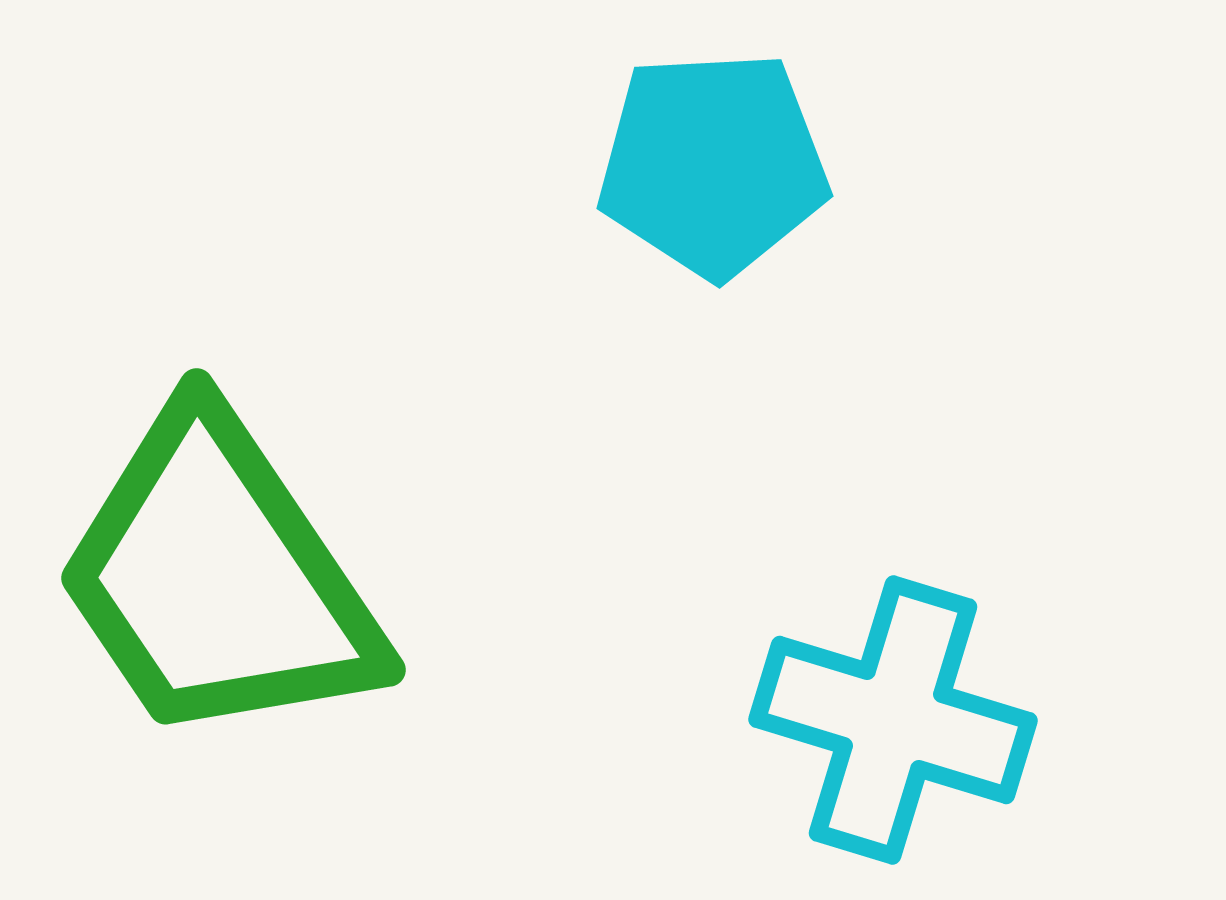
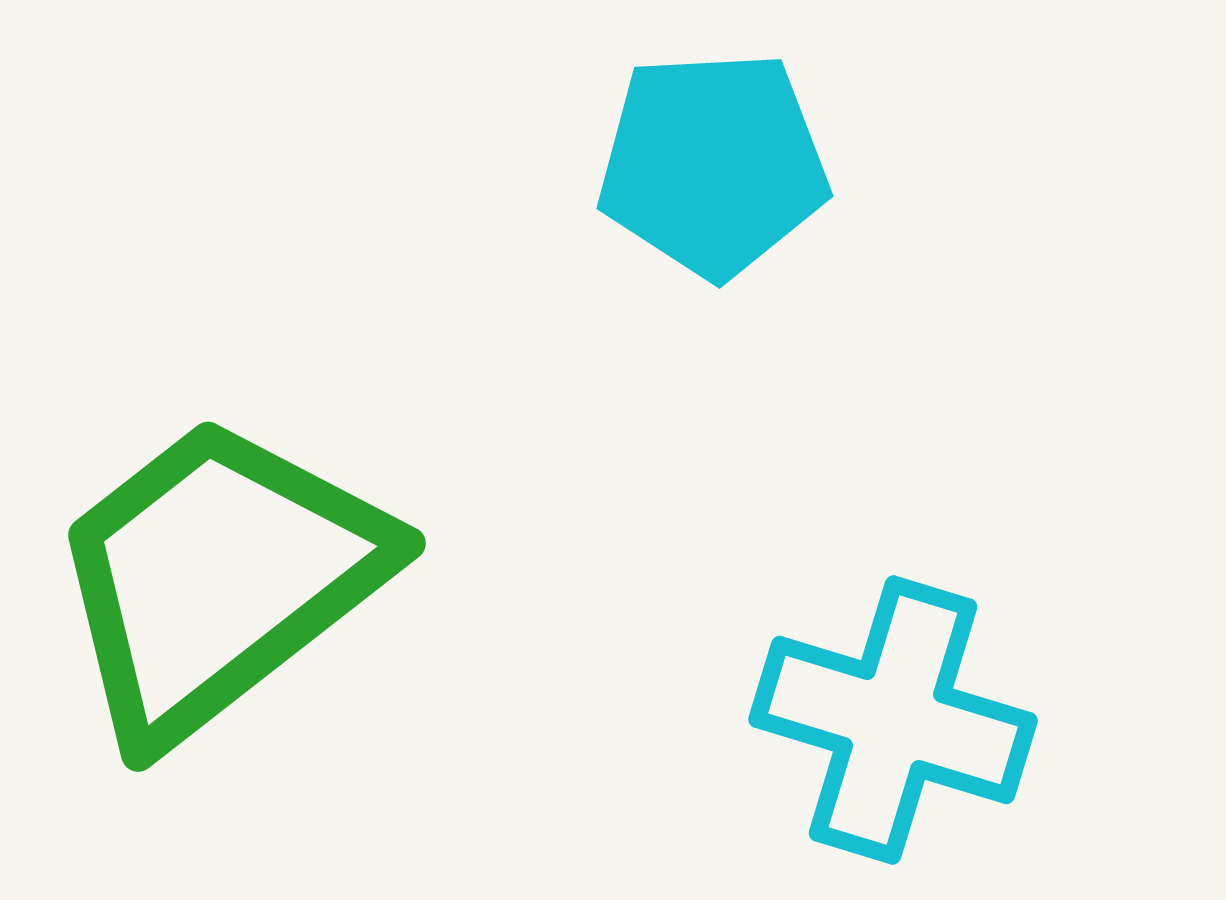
green trapezoid: rotated 86 degrees clockwise
